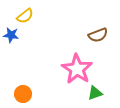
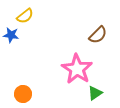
brown semicircle: rotated 24 degrees counterclockwise
green triangle: rotated 14 degrees counterclockwise
